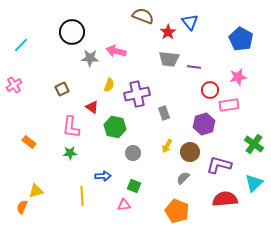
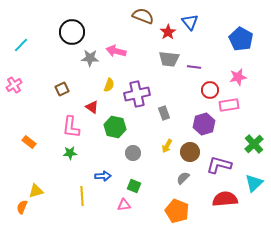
green cross: rotated 12 degrees clockwise
